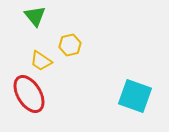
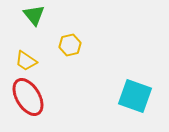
green triangle: moved 1 px left, 1 px up
yellow trapezoid: moved 15 px left
red ellipse: moved 1 px left, 3 px down
